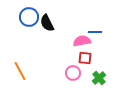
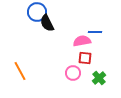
blue circle: moved 8 px right, 5 px up
